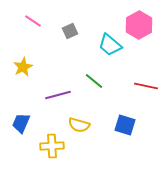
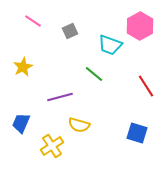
pink hexagon: moved 1 px right, 1 px down
cyan trapezoid: rotated 20 degrees counterclockwise
green line: moved 7 px up
red line: rotated 45 degrees clockwise
purple line: moved 2 px right, 2 px down
blue square: moved 12 px right, 8 px down
yellow cross: rotated 30 degrees counterclockwise
